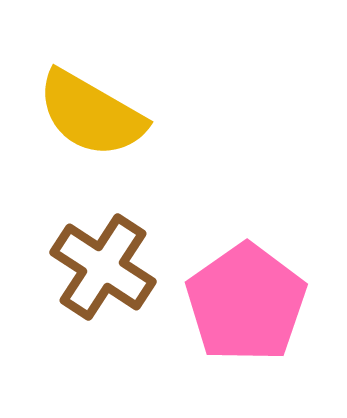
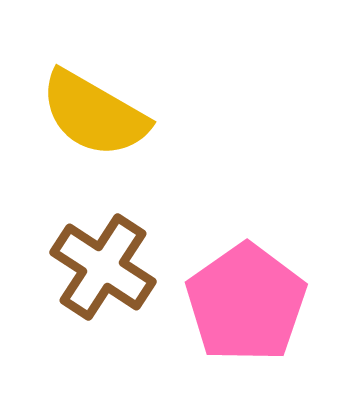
yellow semicircle: moved 3 px right
